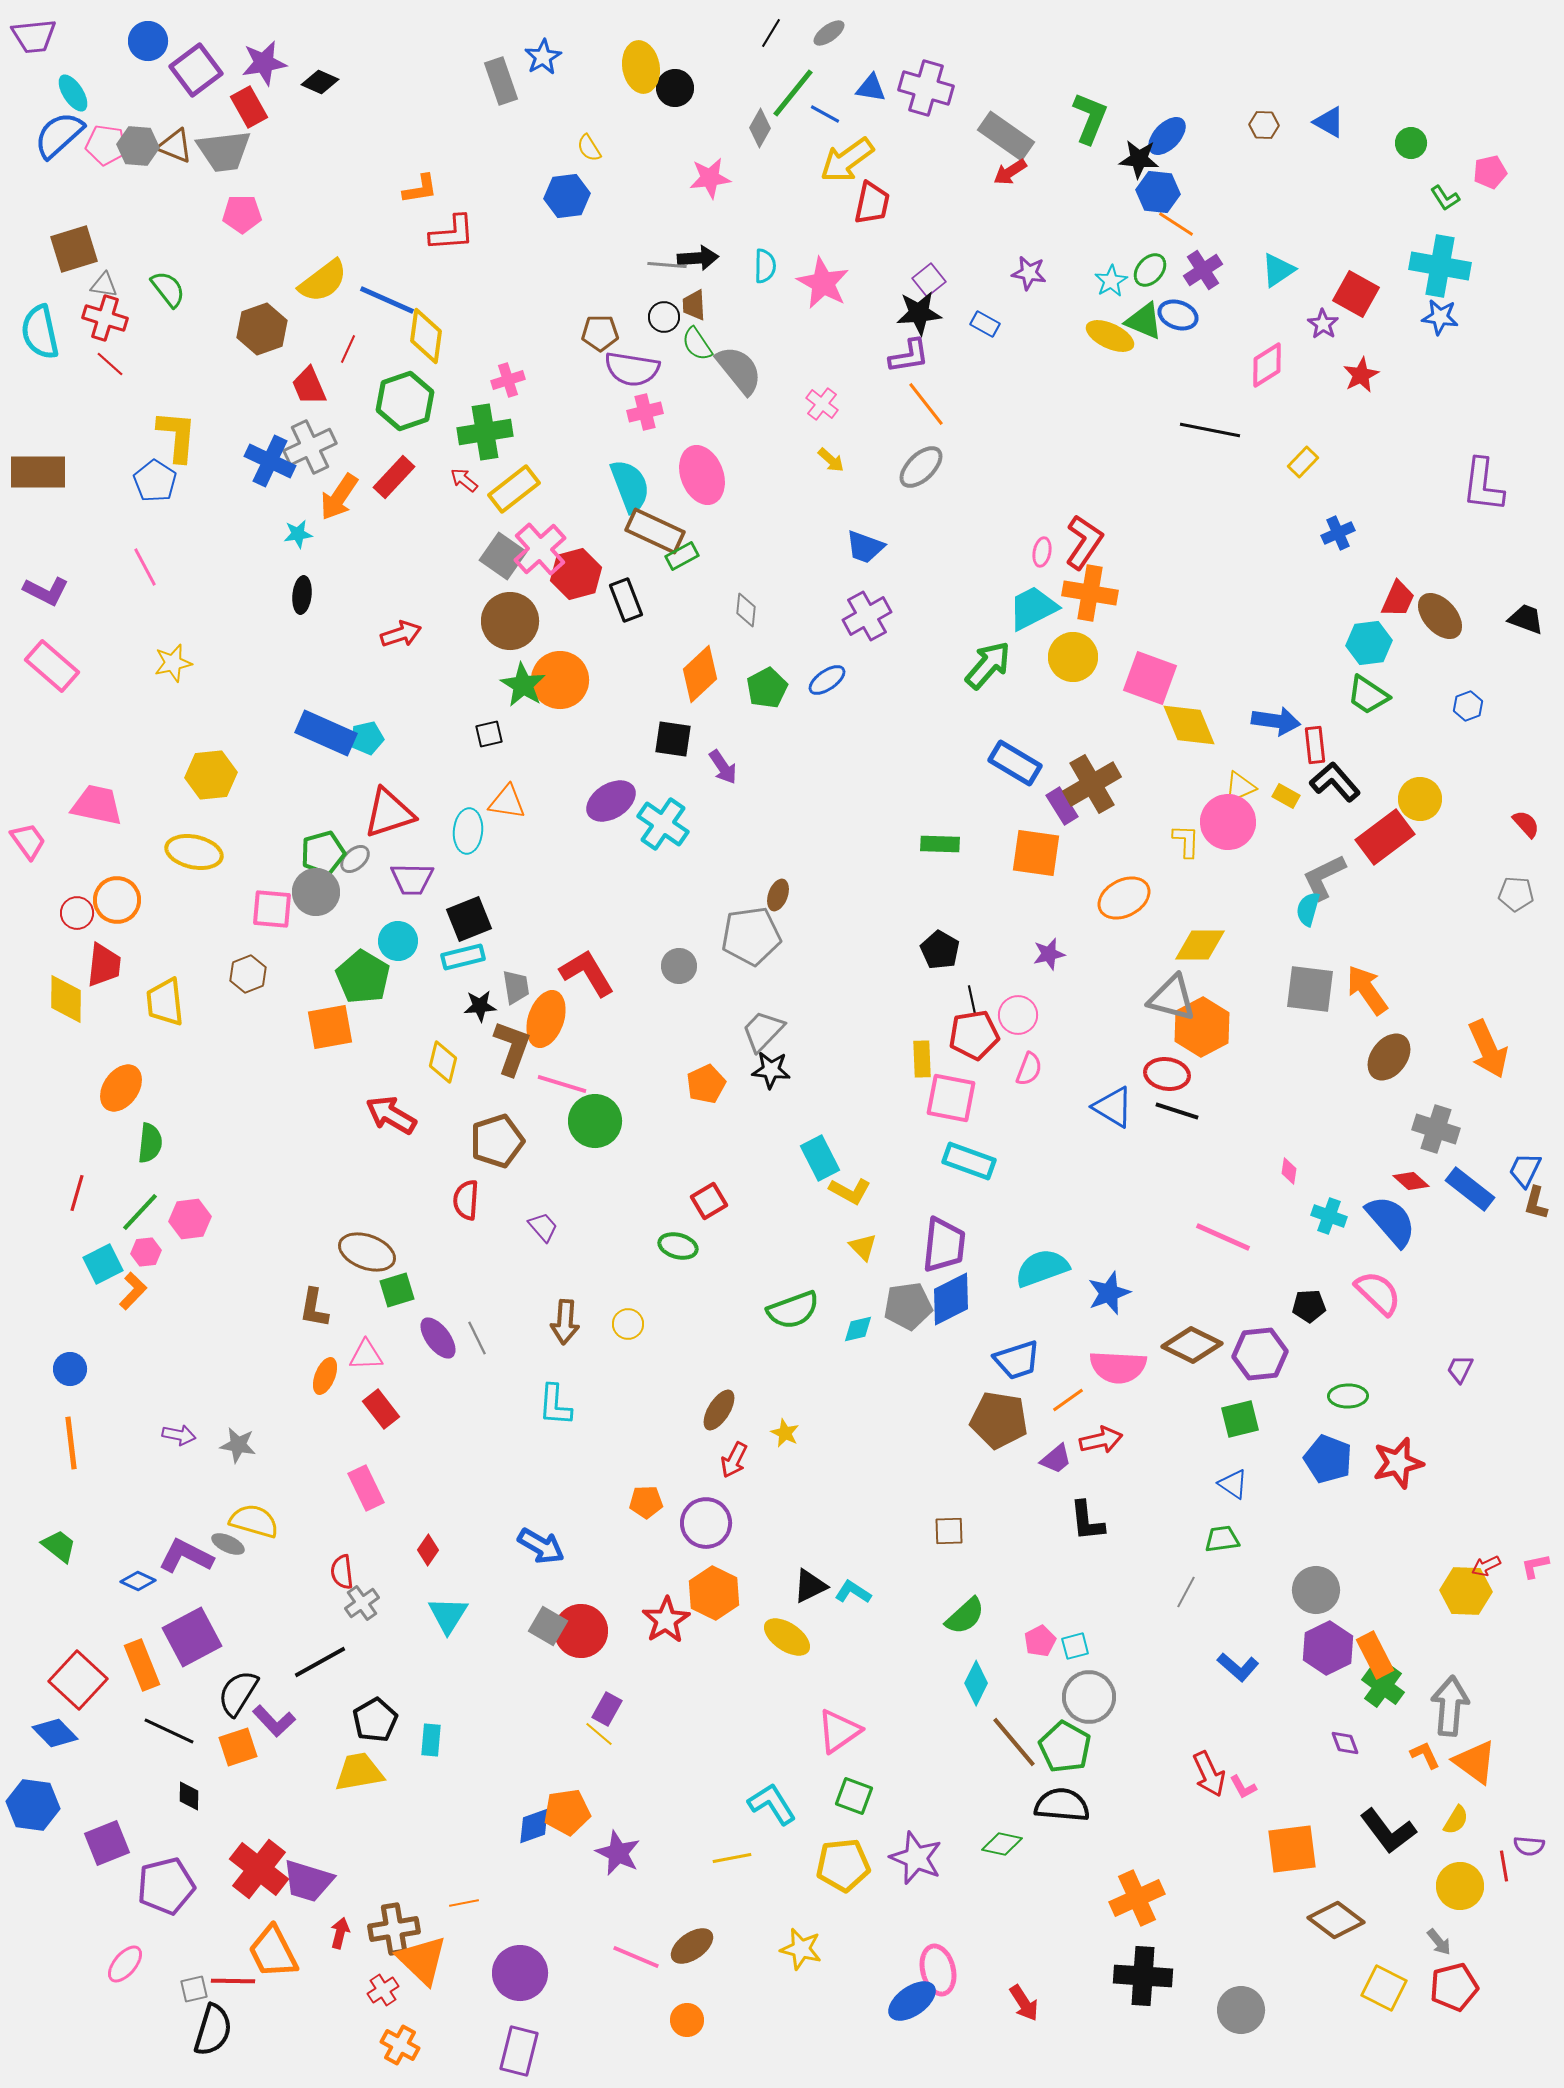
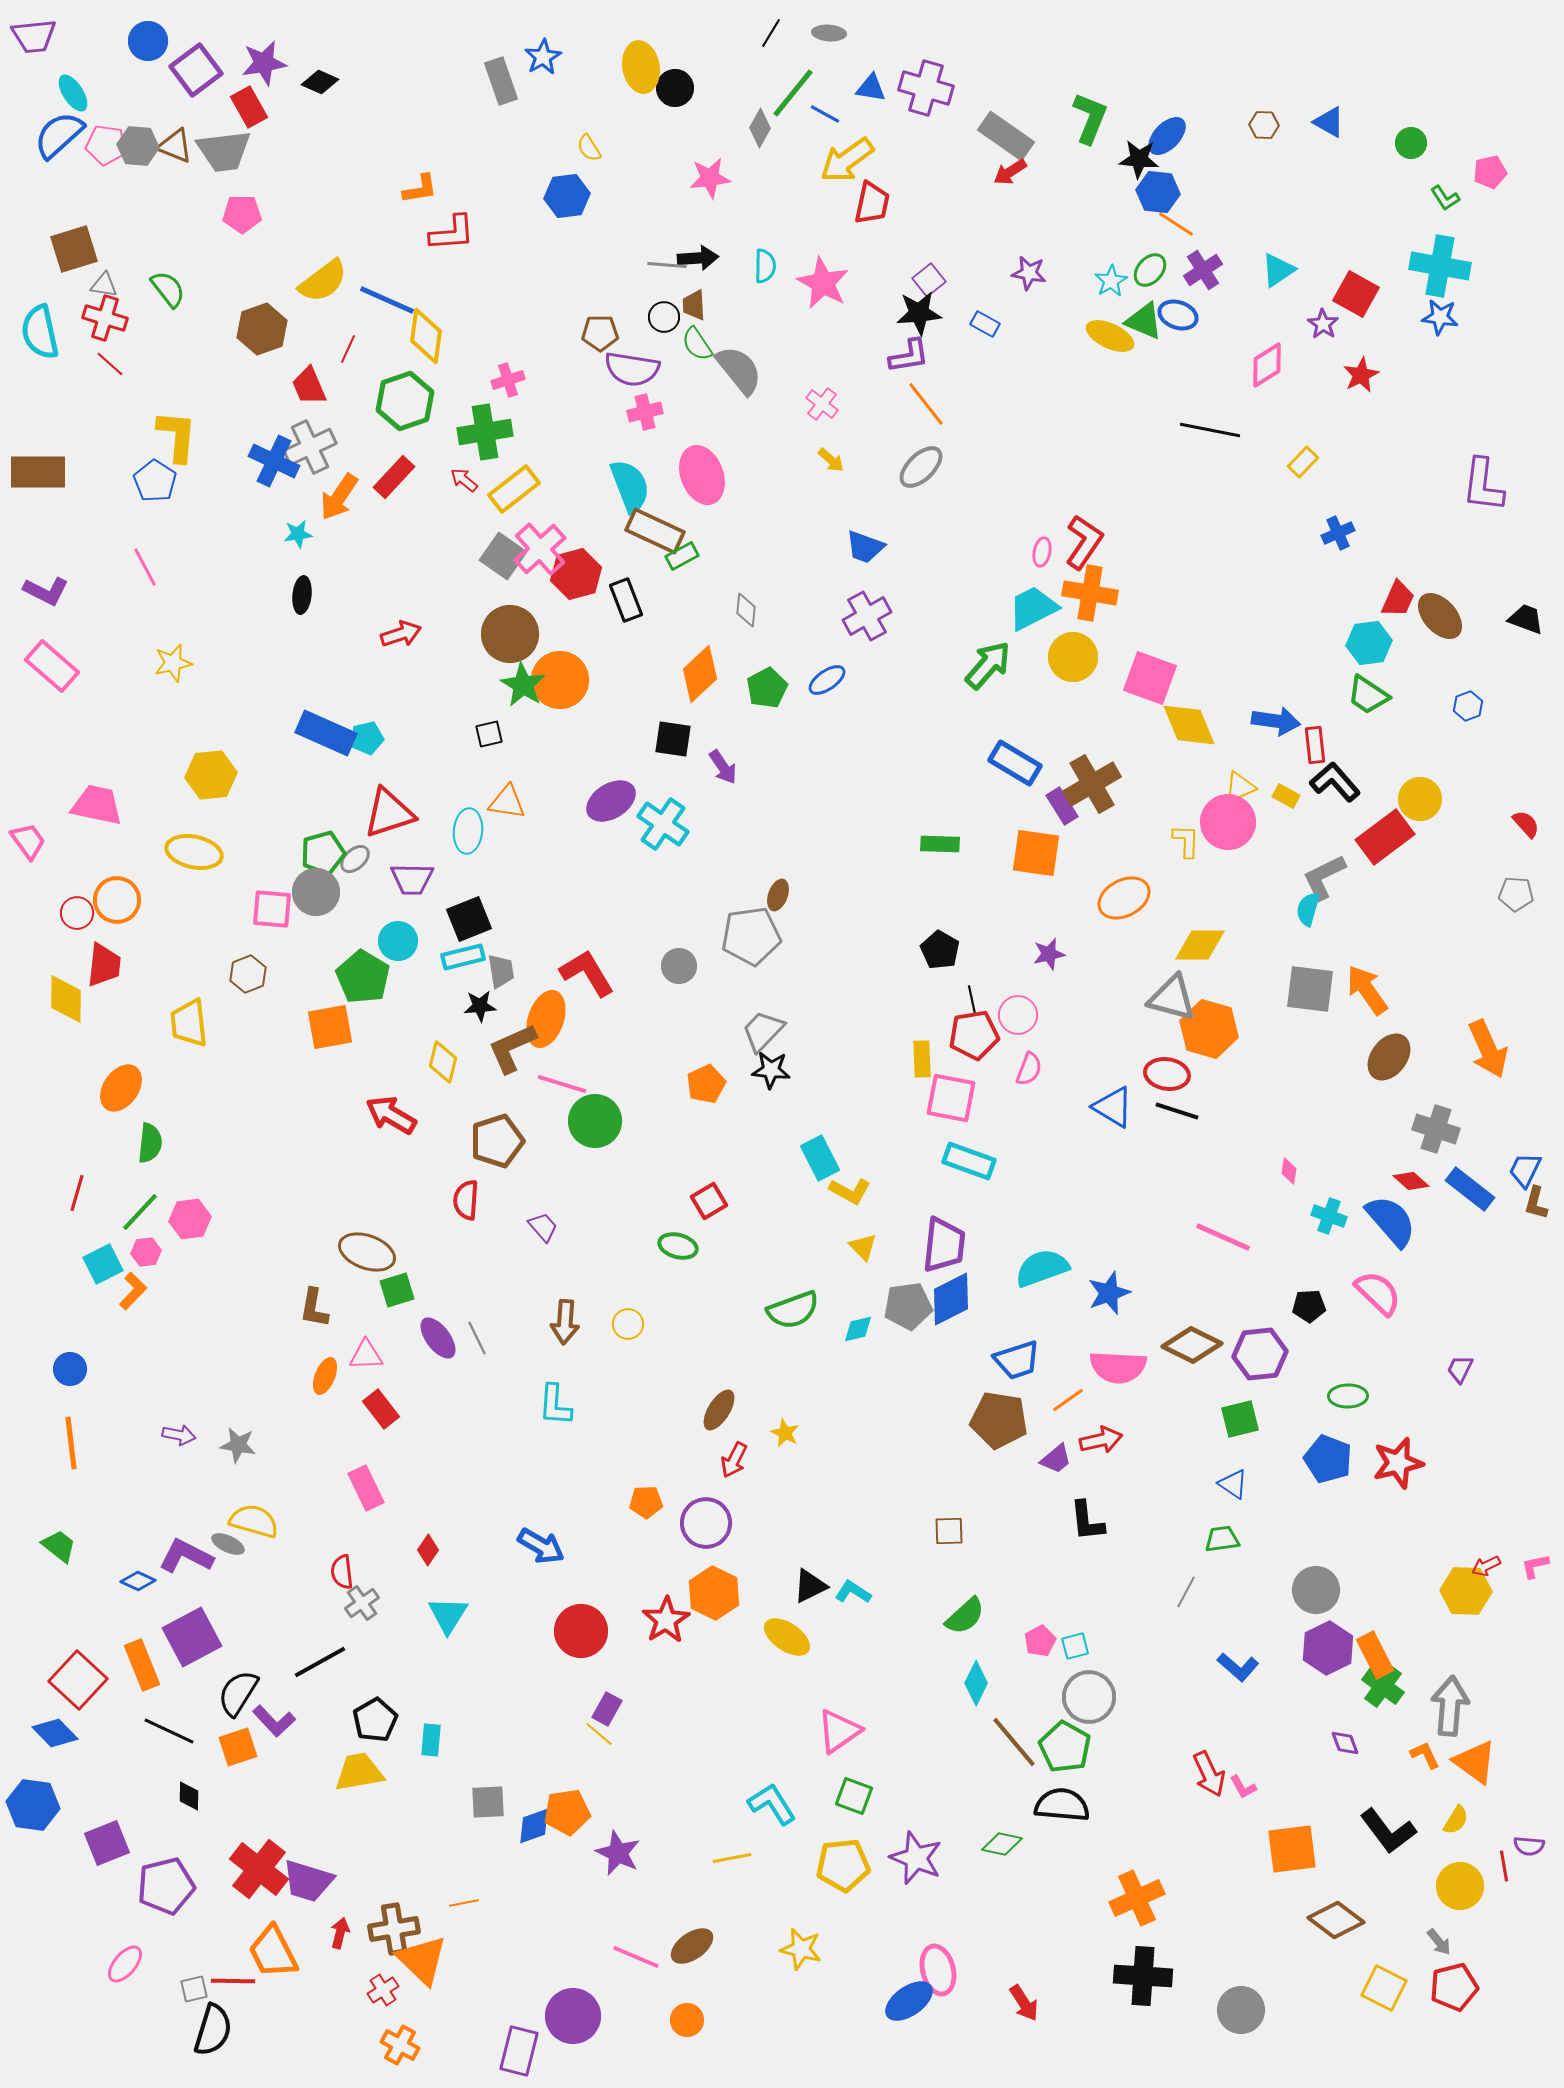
gray ellipse at (829, 33): rotated 40 degrees clockwise
blue cross at (270, 461): moved 4 px right
brown circle at (510, 621): moved 13 px down
gray trapezoid at (516, 987): moved 15 px left, 16 px up
yellow trapezoid at (165, 1002): moved 24 px right, 21 px down
orange hexagon at (1202, 1027): moved 7 px right, 2 px down; rotated 16 degrees counterclockwise
brown L-shape at (512, 1048): rotated 134 degrees counterclockwise
gray square at (548, 1626): moved 60 px left, 176 px down; rotated 33 degrees counterclockwise
purple circle at (520, 1973): moved 53 px right, 43 px down
blue ellipse at (912, 2001): moved 3 px left
